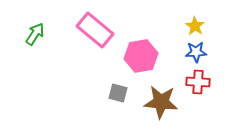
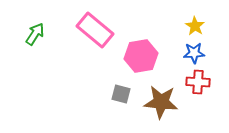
blue star: moved 2 px left, 1 px down
gray square: moved 3 px right, 1 px down
